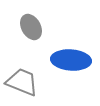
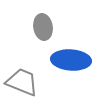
gray ellipse: moved 12 px right; rotated 20 degrees clockwise
